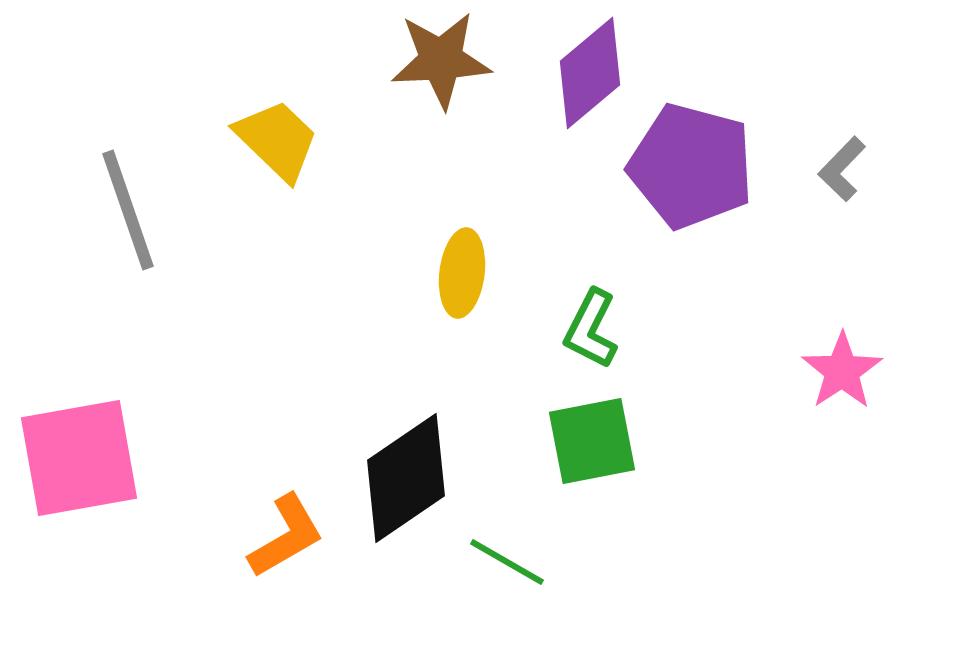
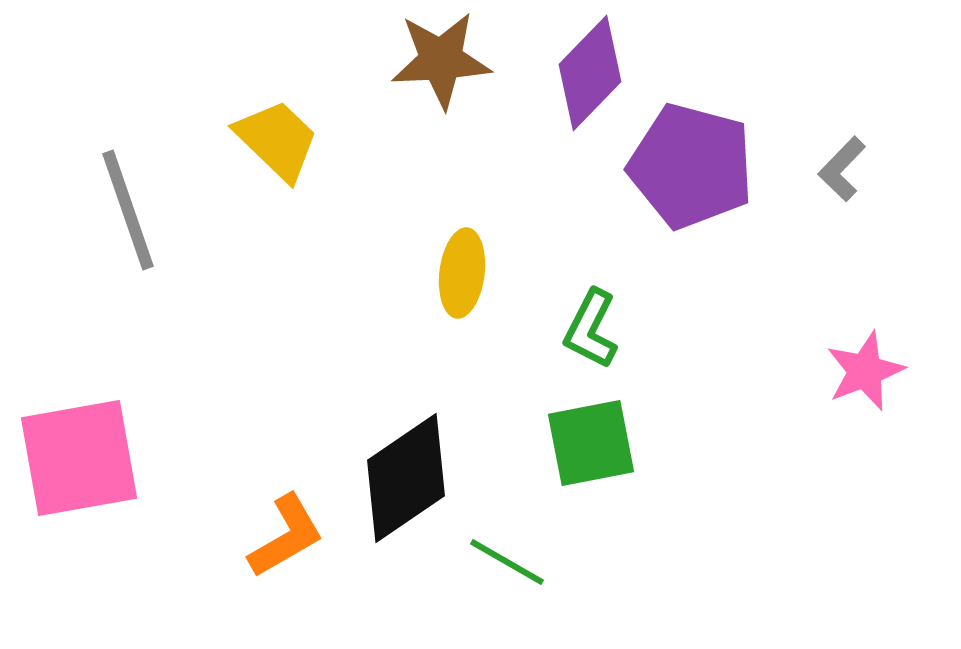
purple diamond: rotated 6 degrees counterclockwise
pink star: moved 23 px right; rotated 12 degrees clockwise
green square: moved 1 px left, 2 px down
